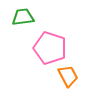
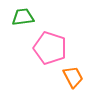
orange trapezoid: moved 5 px right, 1 px down
